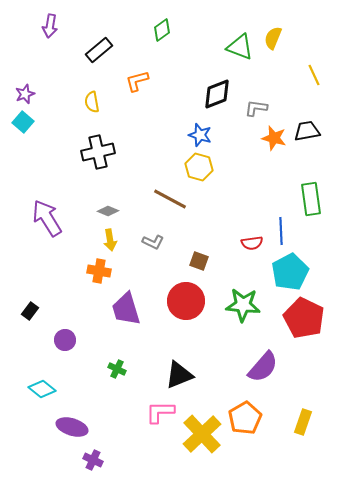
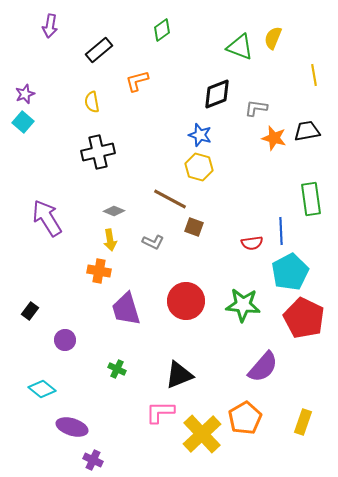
yellow line at (314, 75): rotated 15 degrees clockwise
gray diamond at (108, 211): moved 6 px right
brown square at (199, 261): moved 5 px left, 34 px up
